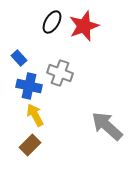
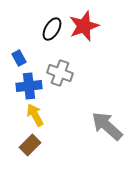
black ellipse: moved 7 px down
blue rectangle: rotated 14 degrees clockwise
blue cross: rotated 20 degrees counterclockwise
